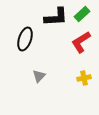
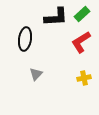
black ellipse: rotated 10 degrees counterclockwise
gray triangle: moved 3 px left, 2 px up
